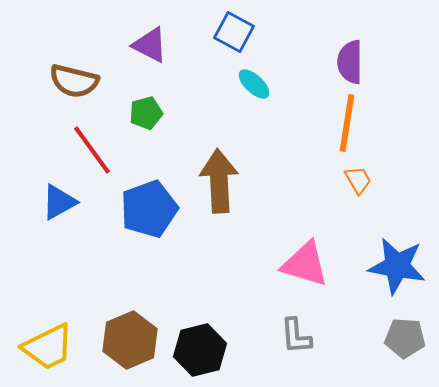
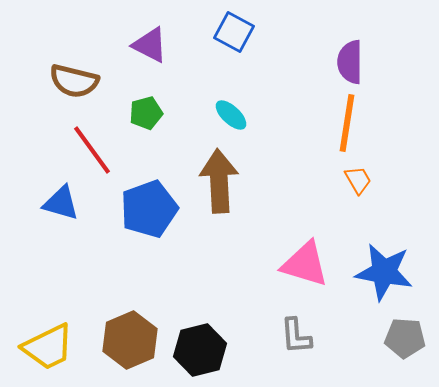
cyan ellipse: moved 23 px left, 31 px down
blue triangle: moved 2 px right, 1 px down; rotated 45 degrees clockwise
blue star: moved 13 px left, 6 px down
